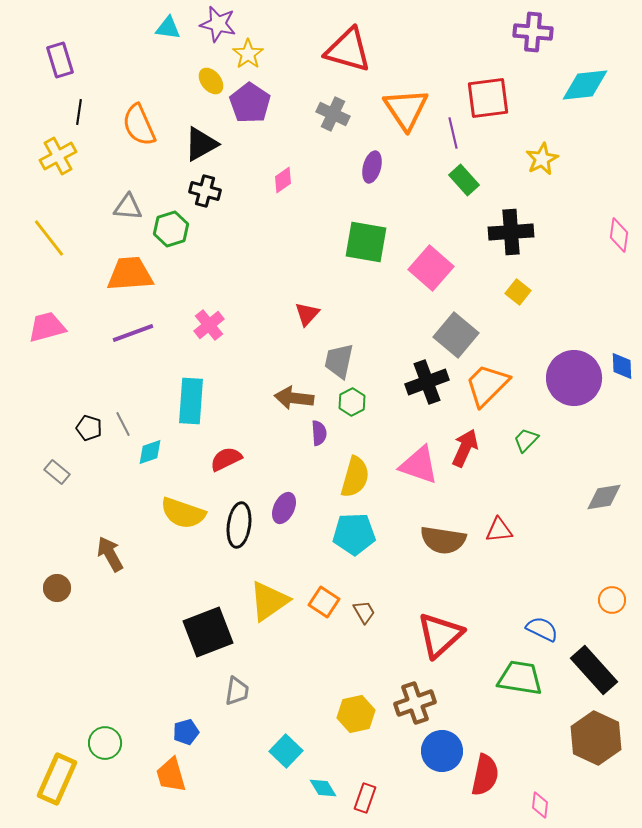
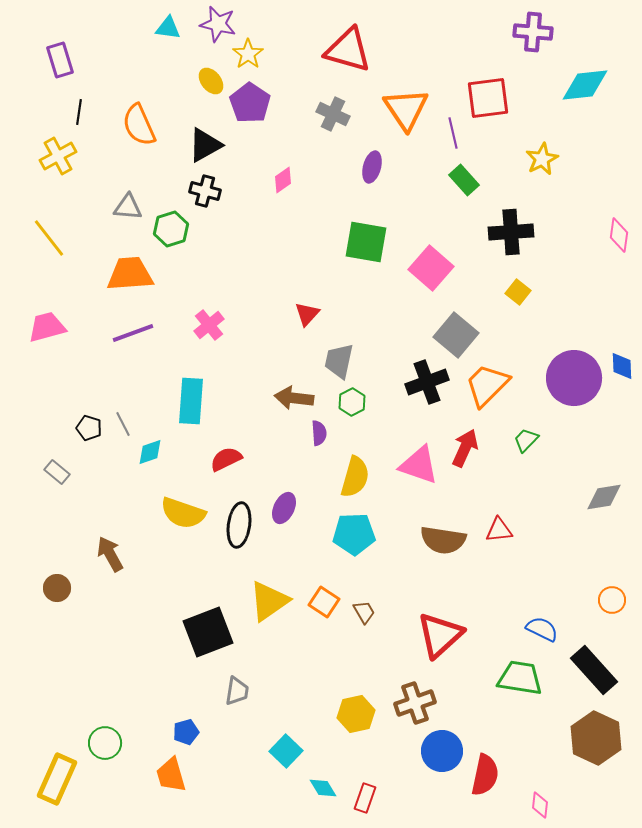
black triangle at (201, 144): moved 4 px right, 1 px down
